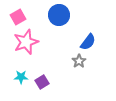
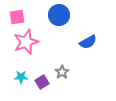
pink square: moved 1 px left; rotated 21 degrees clockwise
blue semicircle: rotated 24 degrees clockwise
gray star: moved 17 px left, 11 px down
